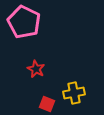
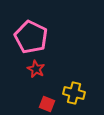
pink pentagon: moved 7 px right, 15 px down
yellow cross: rotated 25 degrees clockwise
